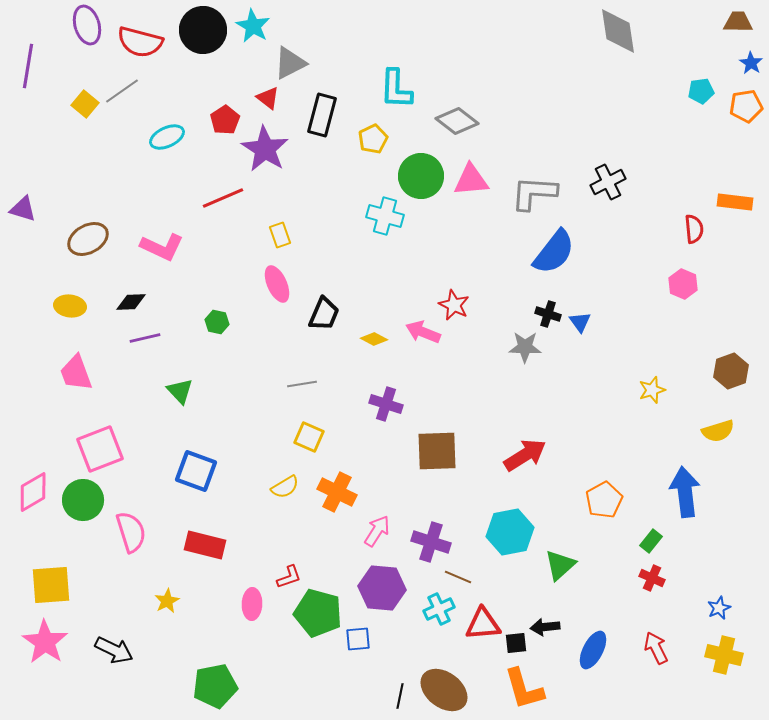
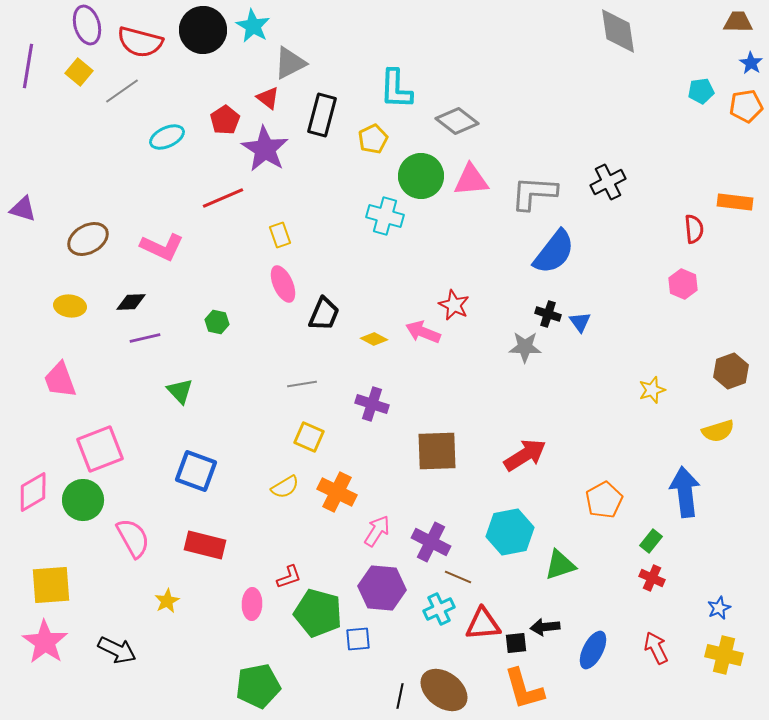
yellow square at (85, 104): moved 6 px left, 32 px up
pink ellipse at (277, 284): moved 6 px right
pink trapezoid at (76, 373): moved 16 px left, 7 px down
purple cross at (386, 404): moved 14 px left
pink semicircle at (131, 532): moved 2 px right, 6 px down; rotated 12 degrees counterclockwise
purple cross at (431, 542): rotated 9 degrees clockwise
green triangle at (560, 565): rotated 24 degrees clockwise
black arrow at (114, 650): moved 3 px right
green pentagon at (215, 686): moved 43 px right
